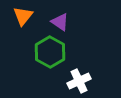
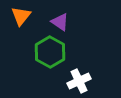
orange triangle: moved 2 px left
